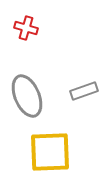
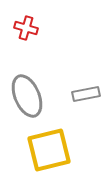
gray rectangle: moved 2 px right, 3 px down; rotated 8 degrees clockwise
yellow square: moved 1 px left, 2 px up; rotated 12 degrees counterclockwise
